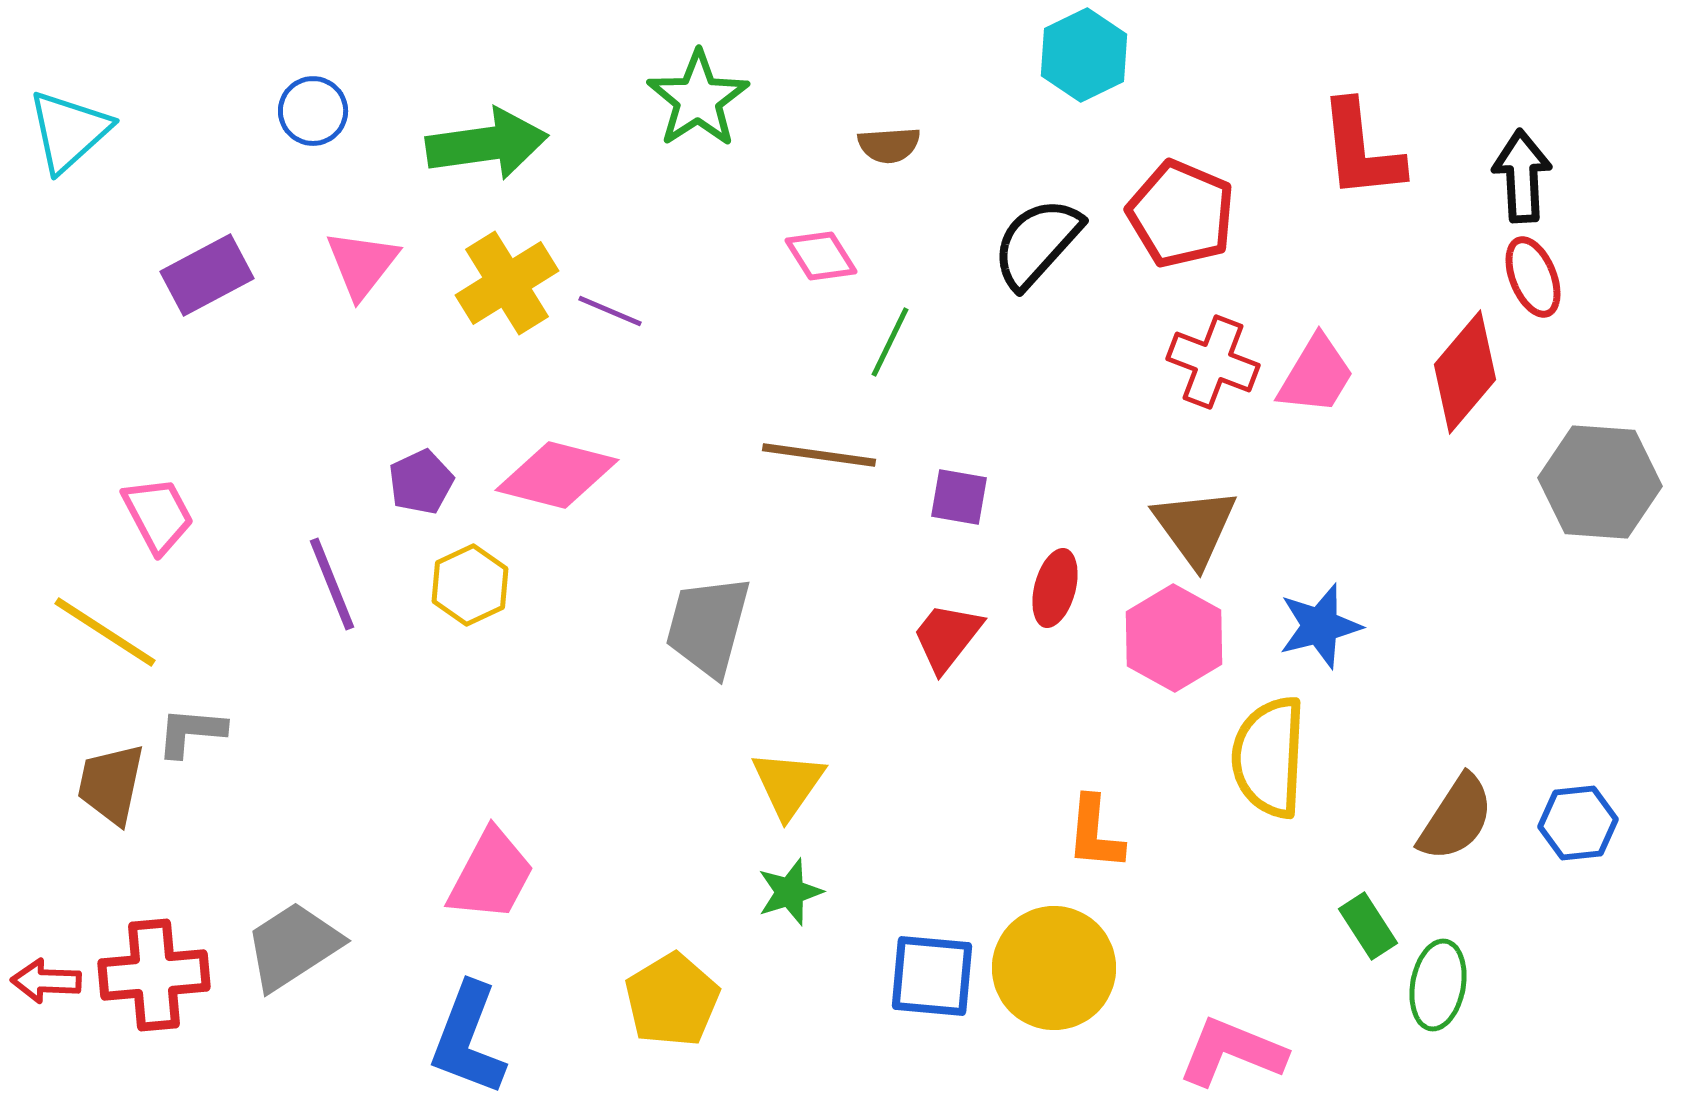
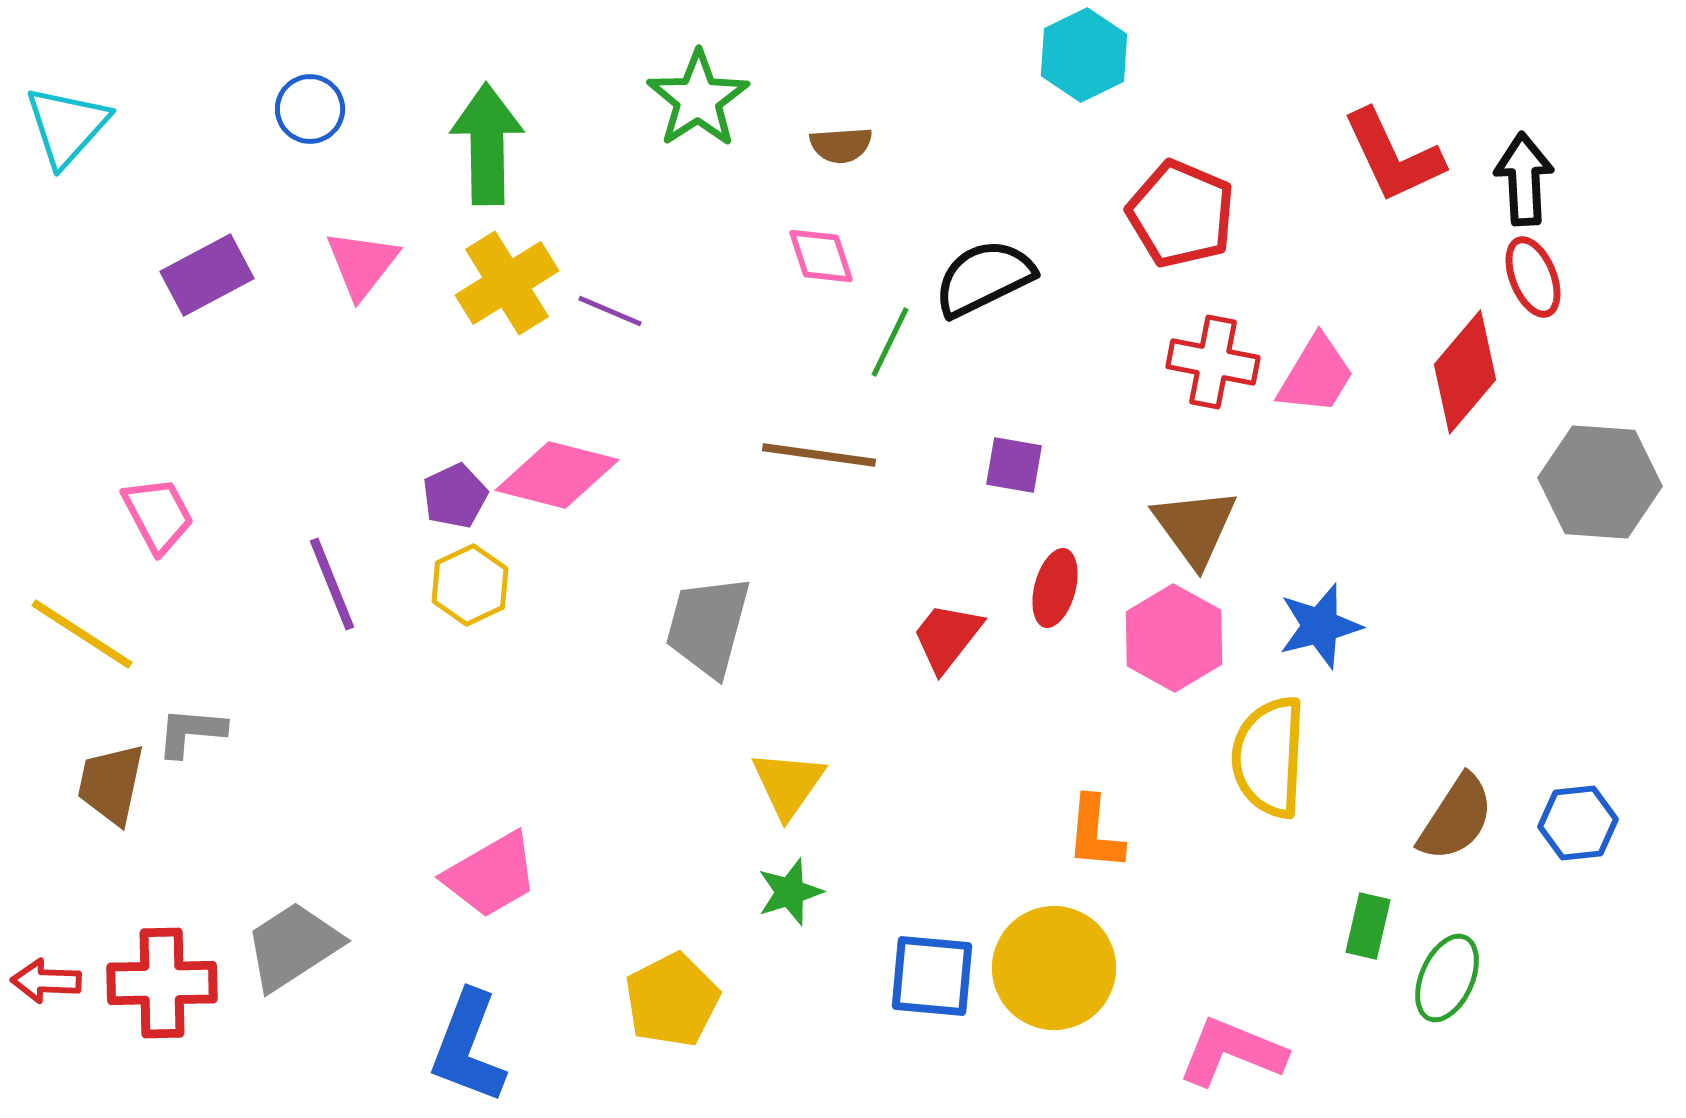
blue circle at (313, 111): moved 3 px left, 2 px up
cyan triangle at (69, 131): moved 2 px left, 5 px up; rotated 6 degrees counterclockwise
green arrow at (487, 144): rotated 83 degrees counterclockwise
brown semicircle at (889, 145): moved 48 px left
red L-shape at (1361, 150): moved 32 px right, 6 px down; rotated 19 degrees counterclockwise
black arrow at (1522, 176): moved 2 px right, 3 px down
black semicircle at (1037, 243): moved 53 px left, 35 px down; rotated 22 degrees clockwise
pink diamond at (821, 256): rotated 14 degrees clockwise
red cross at (1213, 362): rotated 10 degrees counterclockwise
purple pentagon at (421, 482): moved 34 px right, 14 px down
purple square at (959, 497): moved 55 px right, 32 px up
yellow line at (105, 632): moved 23 px left, 2 px down
pink trapezoid at (491, 875): rotated 32 degrees clockwise
green rectangle at (1368, 926): rotated 46 degrees clockwise
red cross at (154, 975): moved 8 px right, 8 px down; rotated 4 degrees clockwise
green ellipse at (1438, 985): moved 9 px right, 7 px up; rotated 14 degrees clockwise
yellow pentagon at (672, 1000): rotated 4 degrees clockwise
blue L-shape at (468, 1039): moved 8 px down
